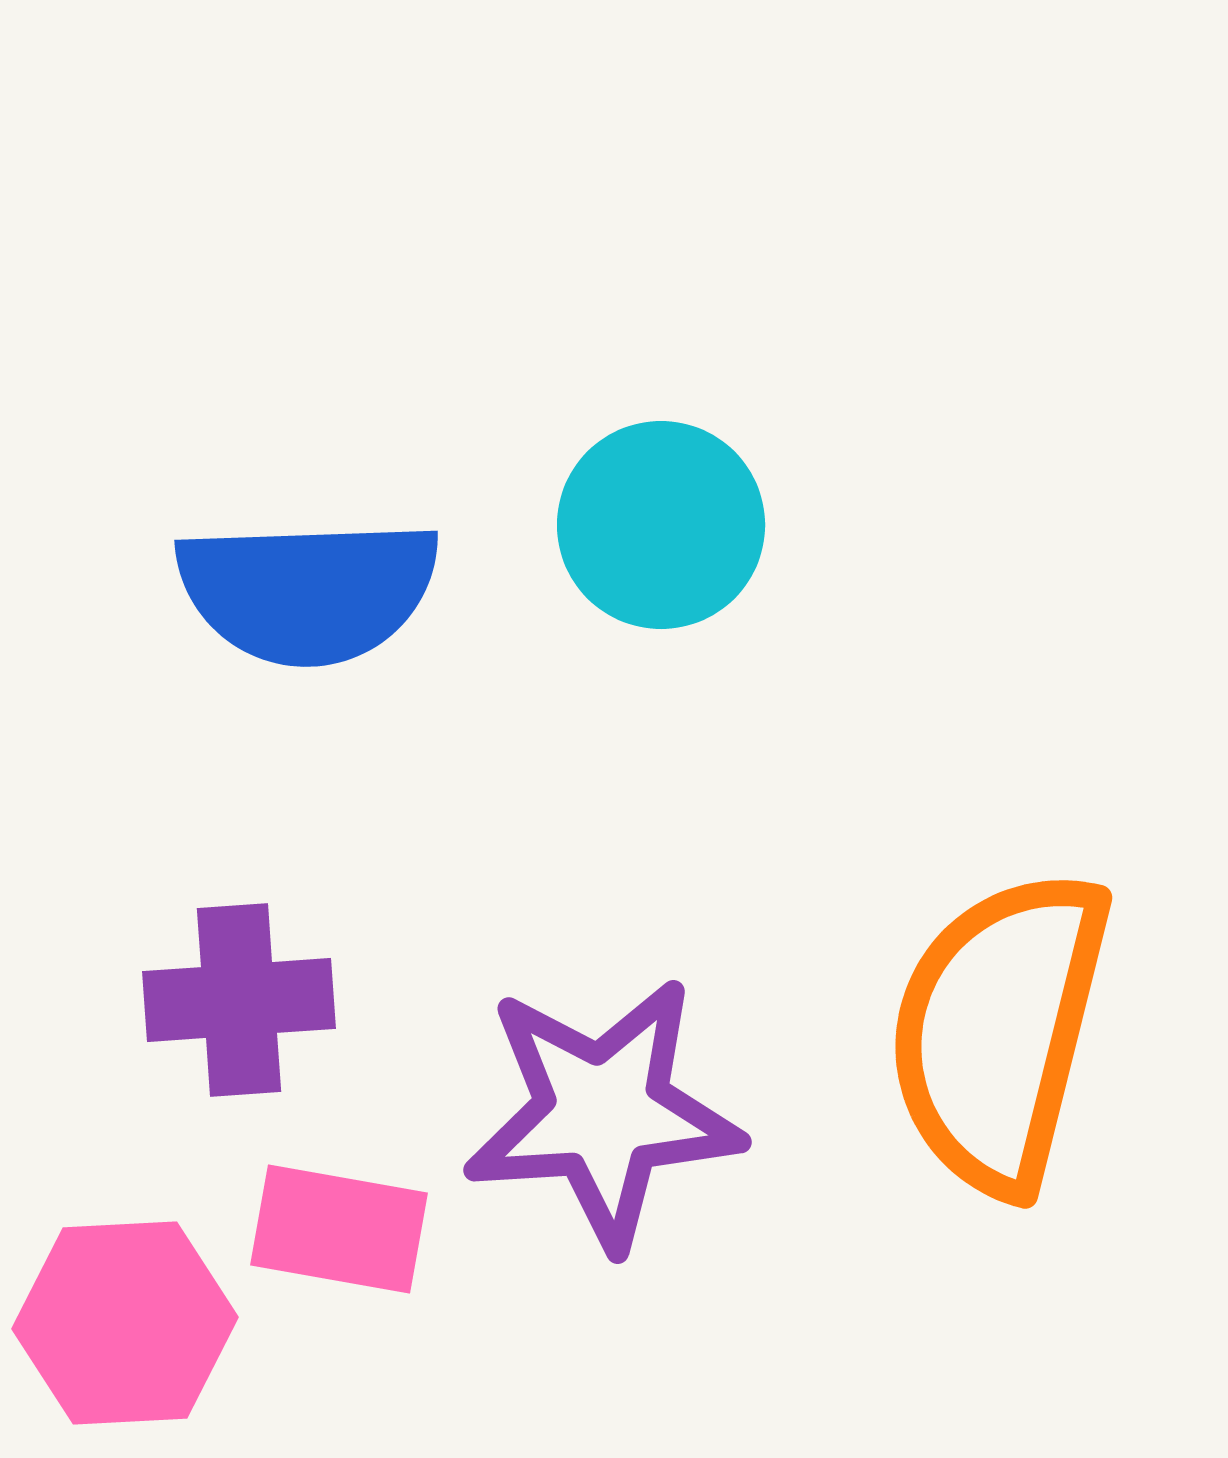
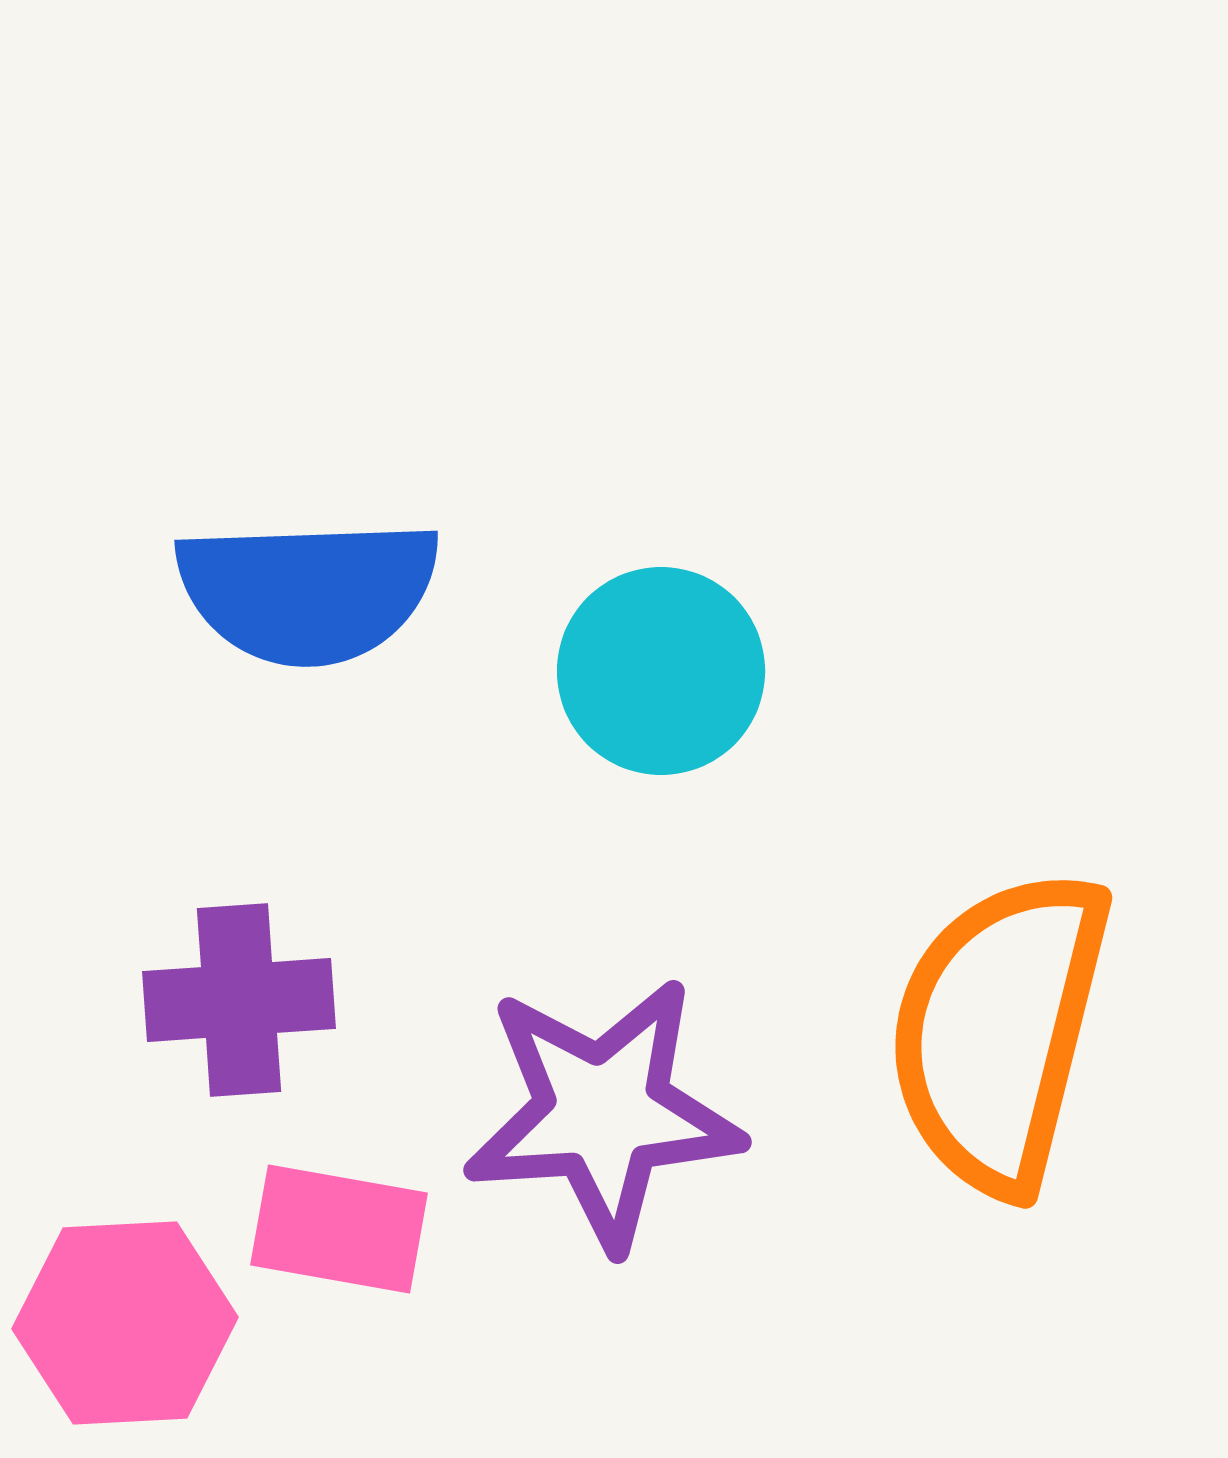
cyan circle: moved 146 px down
